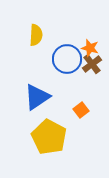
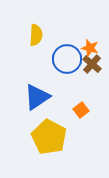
brown cross: rotated 12 degrees counterclockwise
